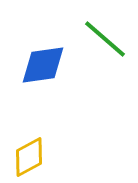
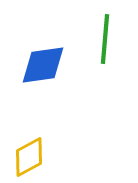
green line: rotated 54 degrees clockwise
